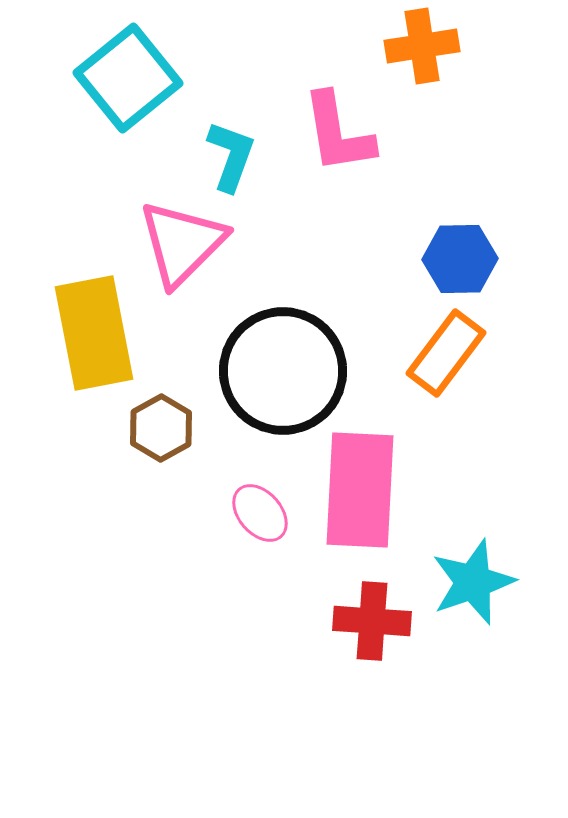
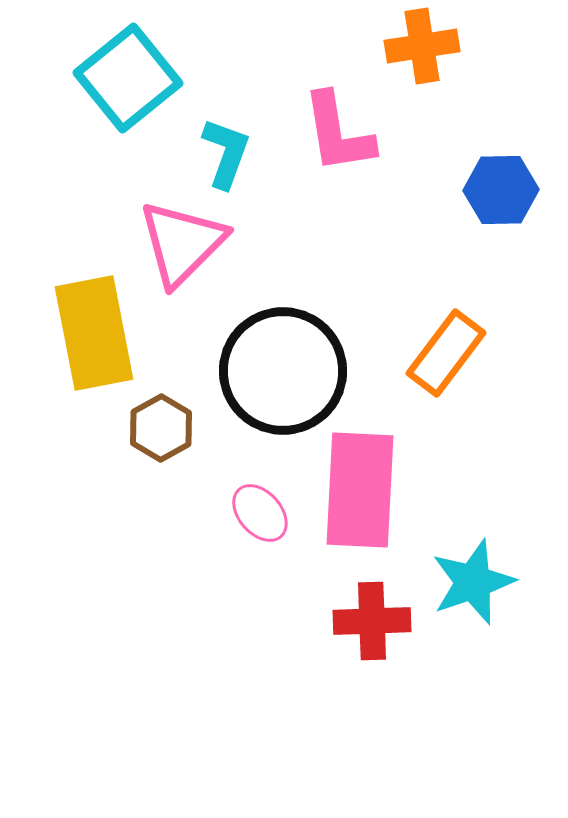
cyan L-shape: moved 5 px left, 3 px up
blue hexagon: moved 41 px right, 69 px up
red cross: rotated 6 degrees counterclockwise
